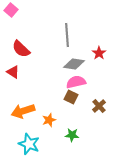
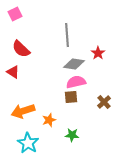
pink square: moved 4 px right, 4 px down; rotated 24 degrees clockwise
red star: moved 1 px left
brown square: rotated 32 degrees counterclockwise
brown cross: moved 5 px right, 4 px up
cyan star: moved 1 px left, 1 px up; rotated 10 degrees clockwise
